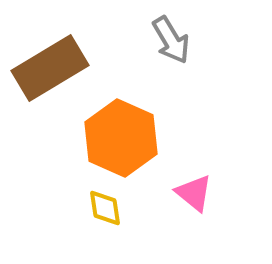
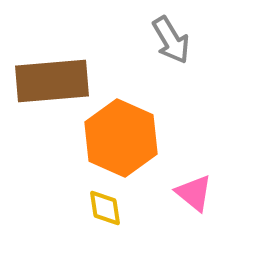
brown rectangle: moved 2 px right, 13 px down; rotated 26 degrees clockwise
